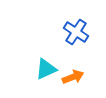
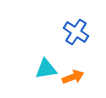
cyan triangle: rotated 15 degrees clockwise
